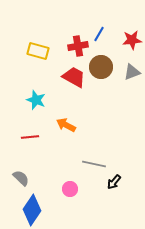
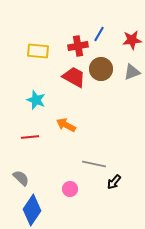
yellow rectangle: rotated 10 degrees counterclockwise
brown circle: moved 2 px down
